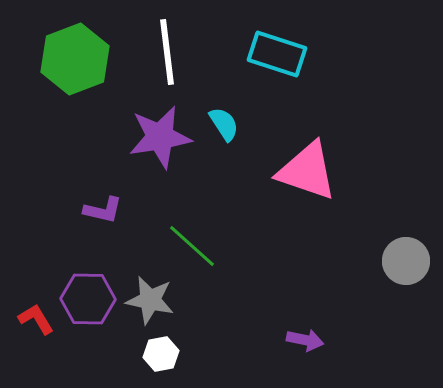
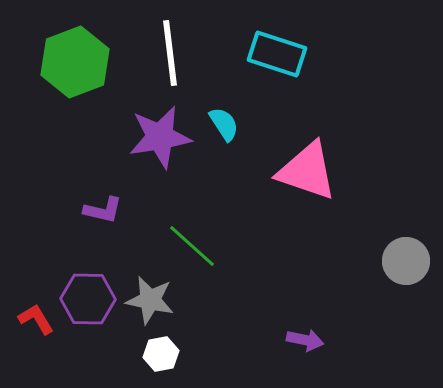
white line: moved 3 px right, 1 px down
green hexagon: moved 3 px down
